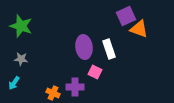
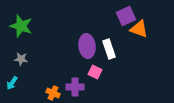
purple ellipse: moved 3 px right, 1 px up
cyan arrow: moved 2 px left
